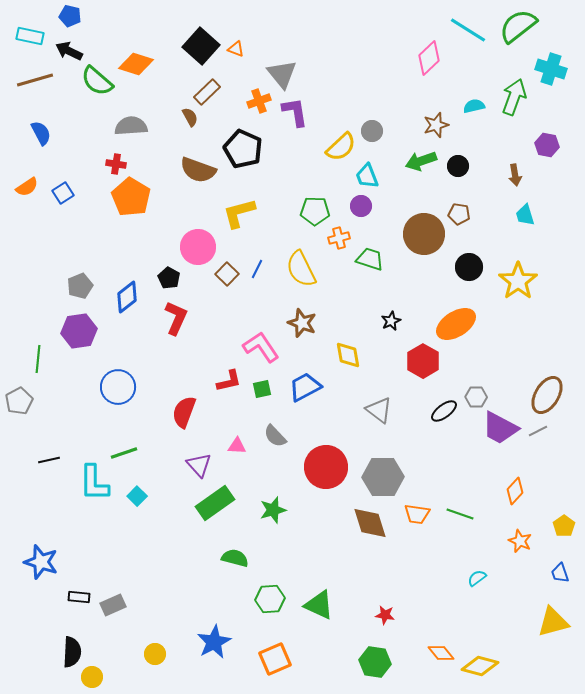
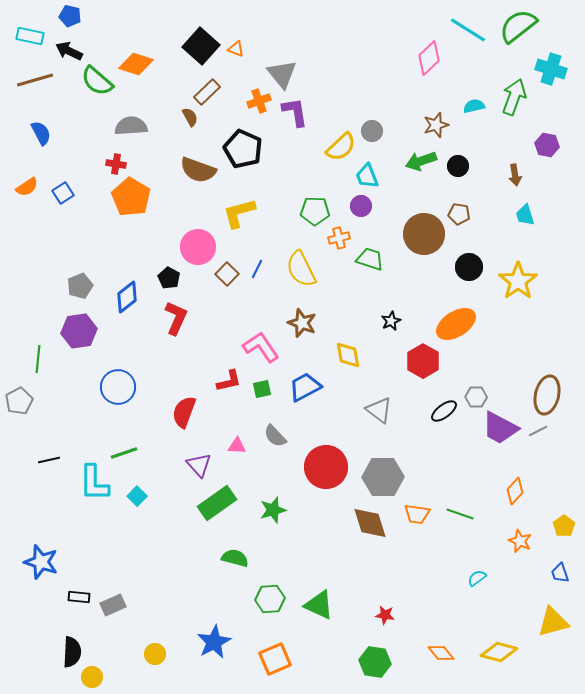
brown ellipse at (547, 395): rotated 18 degrees counterclockwise
green rectangle at (215, 503): moved 2 px right
yellow diamond at (480, 666): moved 19 px right, 14 px up
